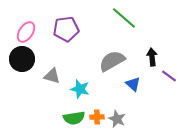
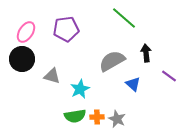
black arrow: moved 6 px left, 4 px up
cyan star: rotated 30 degrees clockwise
green semicircle: moved 1 px right, 2 px up
